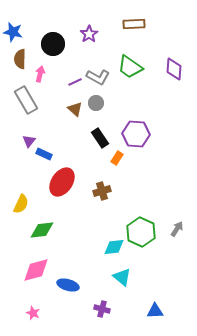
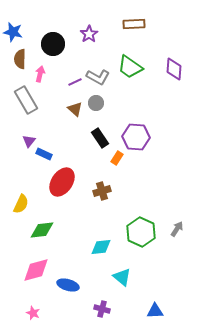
purple hexagon: moved 3 px down
cyan diamond: moved 13 px left
